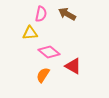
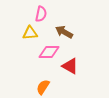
brown arrow: moved 3 px left, 18 px down
pink diamond: rotated 40 degrees counterclockwise
red triangle: moved 3 px left
orange semicircle: moved 12 px down
